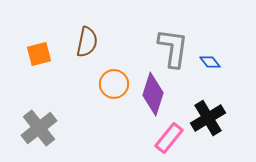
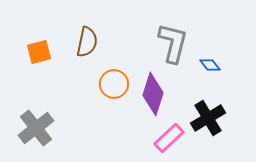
gray L-shape: moved 5 px up; rotated 6 degrees clockwise
orange square: moved 2 px up
blue diamond: moved 3 px down
gray cross: moved 3 px left
pink rectangle: rotated 8 degrees clockwise
